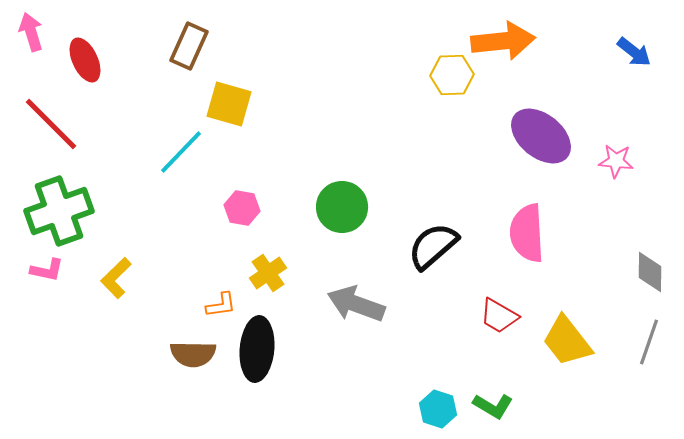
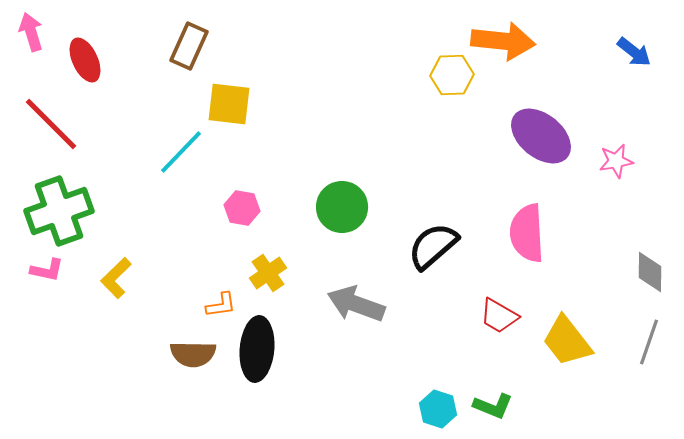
orange arrow: rotated 12 degrees clockwise
yellow square: rotated 9 degrees counterclockwise
pink star: rotated 16 degrees counterclockwise
green L-shape: rotated 9 degrees counterclockwise
